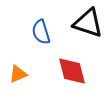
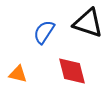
blue semicircle: moved 3 px right; rotated 50 degrees clockwise
orange triangle: rotated 36 degrees clockwise
